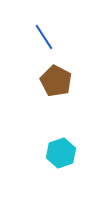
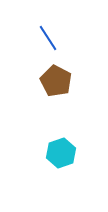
blue line: moved 4 px right, 1 px down
